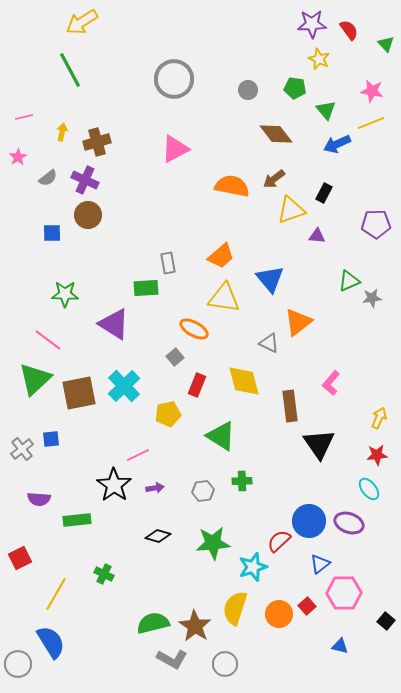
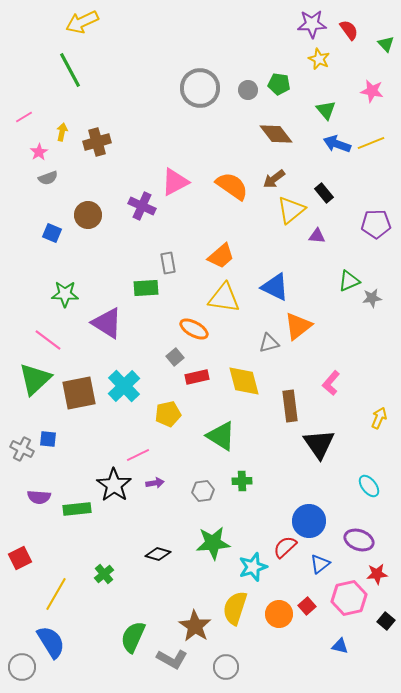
yellow arrow at (82, 22): rotated 8 degrees clockwise
gray circle at (174, 79): moved 26 px right, 9 px down
green pentagon at (295, 88): moved 16 px left, 4 px up
pink line at (24, 117): rotated 18 degrees counterclockwise
yellow line at (371, 123): moved 20 px down
blue arrow at (337, 144): rotated 44 degrees clockwise
pink triangle at (175, 149): moved 33 px down
pink star at (18, 157): moved 21 px right, 5 px up
gray semicircle at (48, 178): rotated 18 degrees clockwise
purple cross at (85, 180): moved 57 px right, 26 px down
orange semicircle at (232, 186): rotated 24 degrees clockwise
black rectangle at (324, 193): rotated 66 degrees counterclockwise
yellow triangle at (291, 210): rotated 20 degrees counterclockwise
blue square at (52, 233): rotated 24 degrees clockwise
blue triangle at (270, 279): moved 5 px right, 8 px down; rotated 24 degrees counterclockwise
orange triangle at (298, 322): moved 4 px down
purple triangle at (114, 324): moved 7 px left, 1 px up
gray triangle at (269, 343): rotated 40 degrees counterclockwise
red rectangle at (197, 385): moved 8 px up; rotated 55 degrees clockwise
blue square at (51, 439): moved 3 px left; rotated 12 degrees clockwise
gray cross at (22, 449): rotated 25 degrees counterclockwise
red star at (377, 455): moved 119 px down
purple arrow at (155, 488): moved 5 px up
cyan ellipse at (369, 489): moved 3 px up
purple semicircle at (39, 499): moved 2 px up
green rectangle at (77, 520): moved 11 px up
purple ellipse at (349, 523): moved 10 px right, 17 px down
black diamond at (158, 536): moved 18 px down
red semicircle at (279, 541): moved 6 px right, 6 px down
green cross at (104, 574): rotated 24 degrees clockwise
pink hexagon at (344, 593): moved 5 px right, 5 px down; rotated 12 degrees counterclockwise
green semicircle at (153, 623): moved 20 px left, 14 px down; rotated 52 degrees counterclockwise
gray circle at (18, 664): moved 4 px right, 3 px down
gray circle at (225, 664): moved 1 px right, 3 px down
